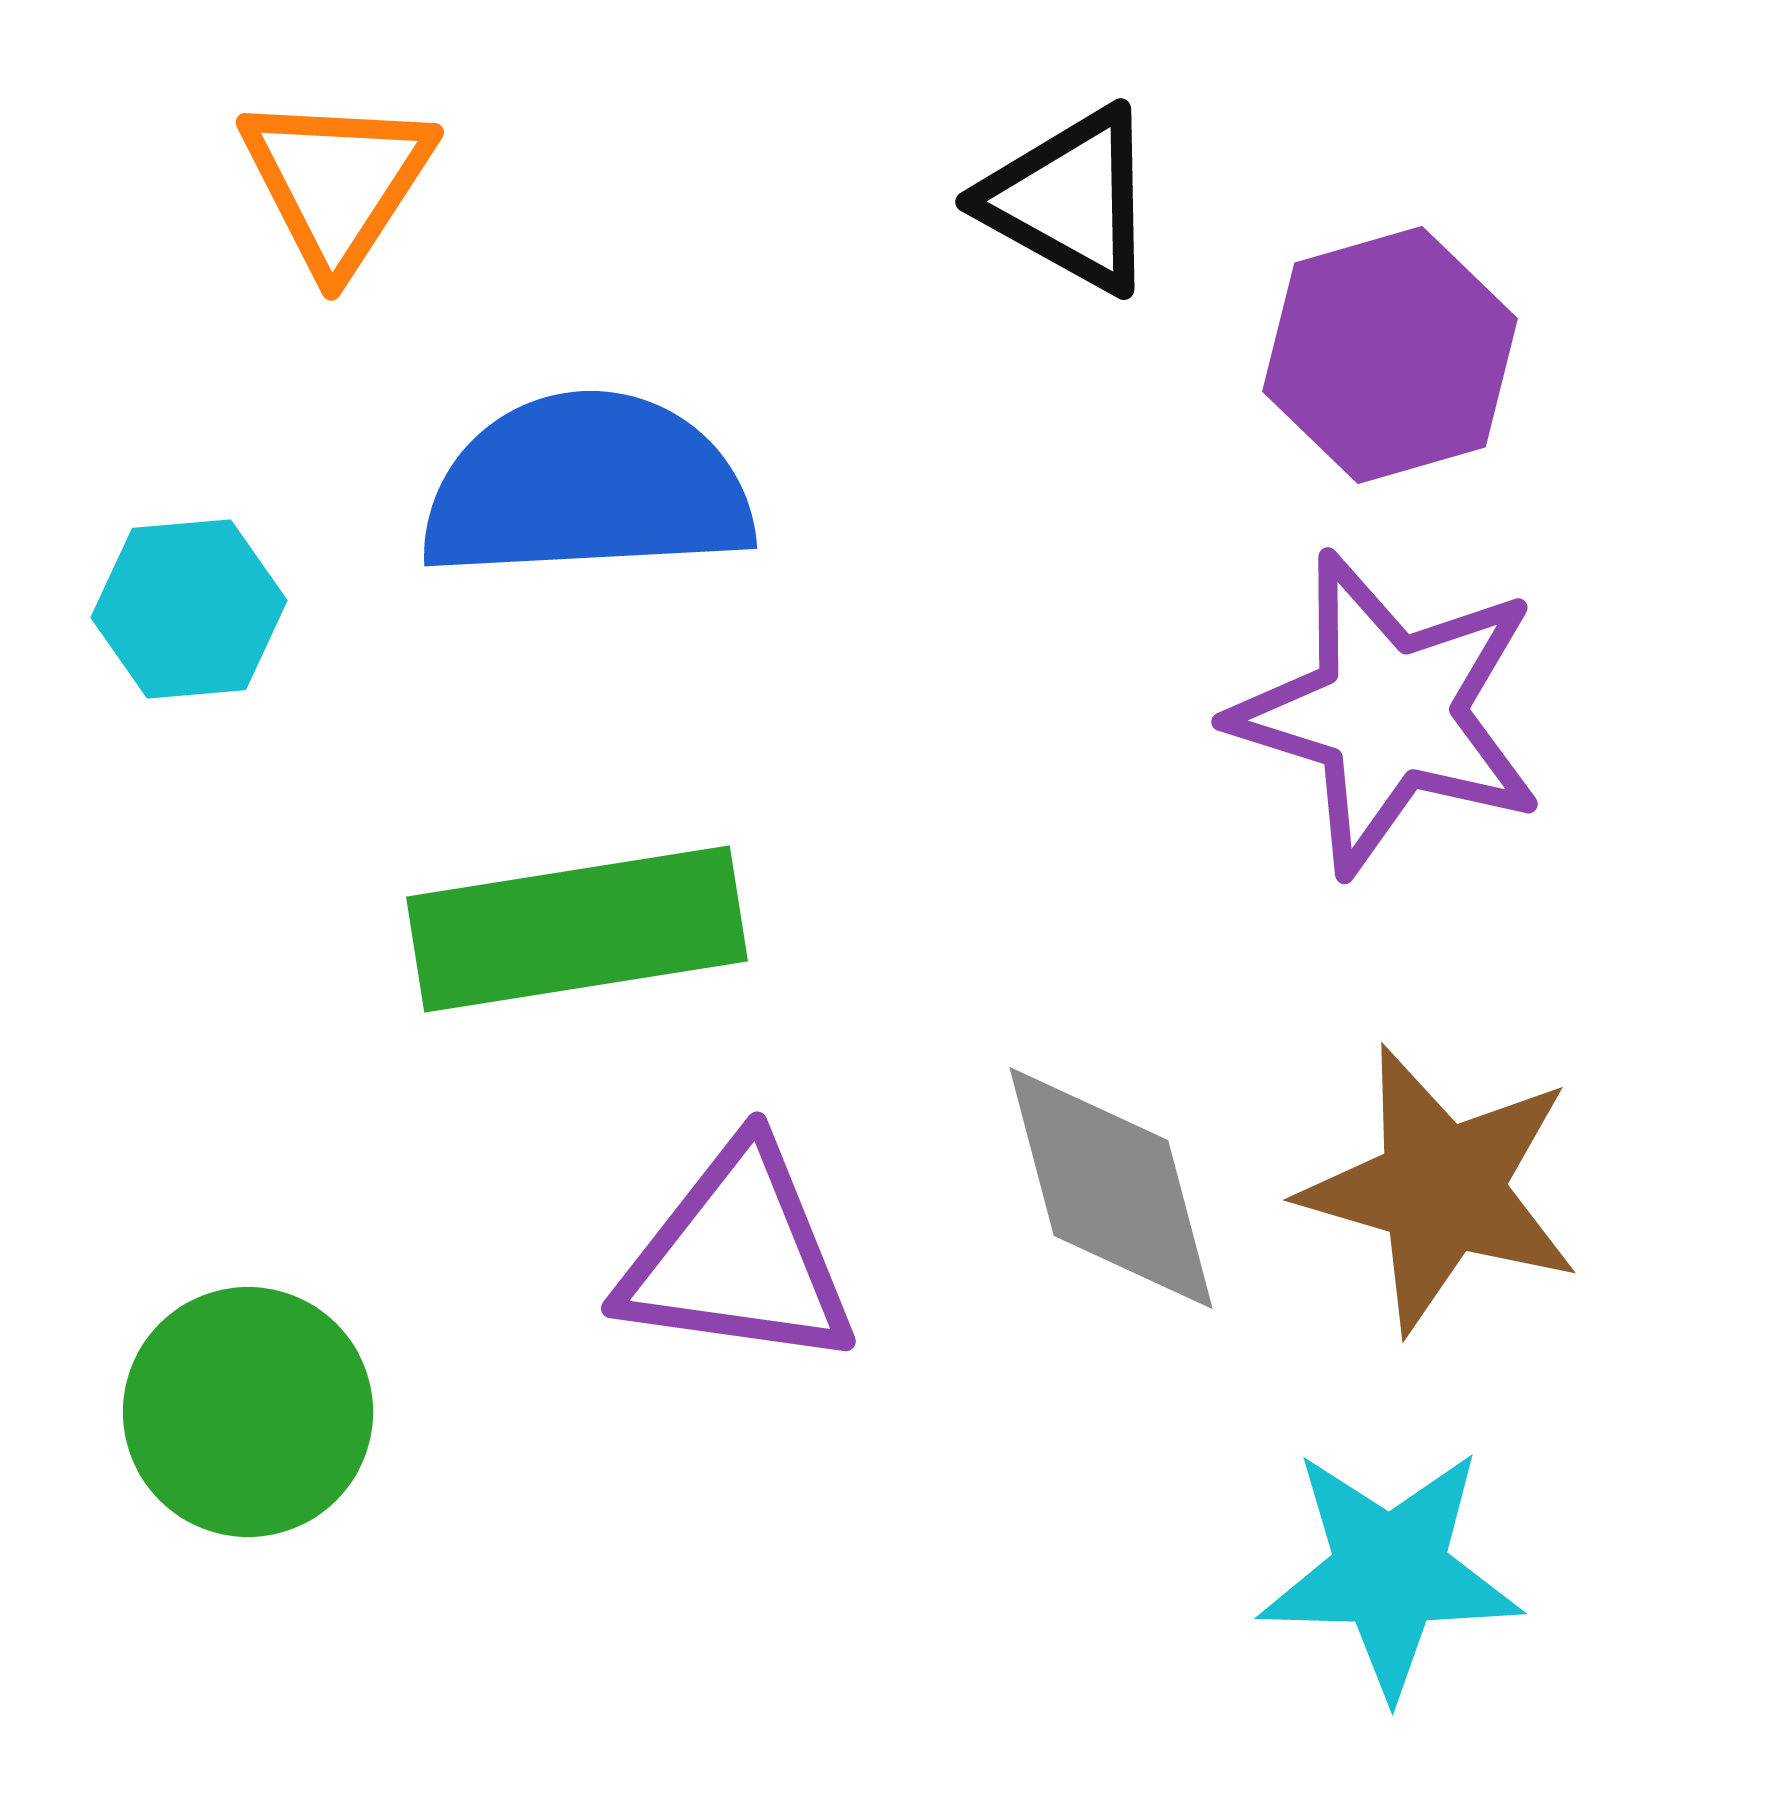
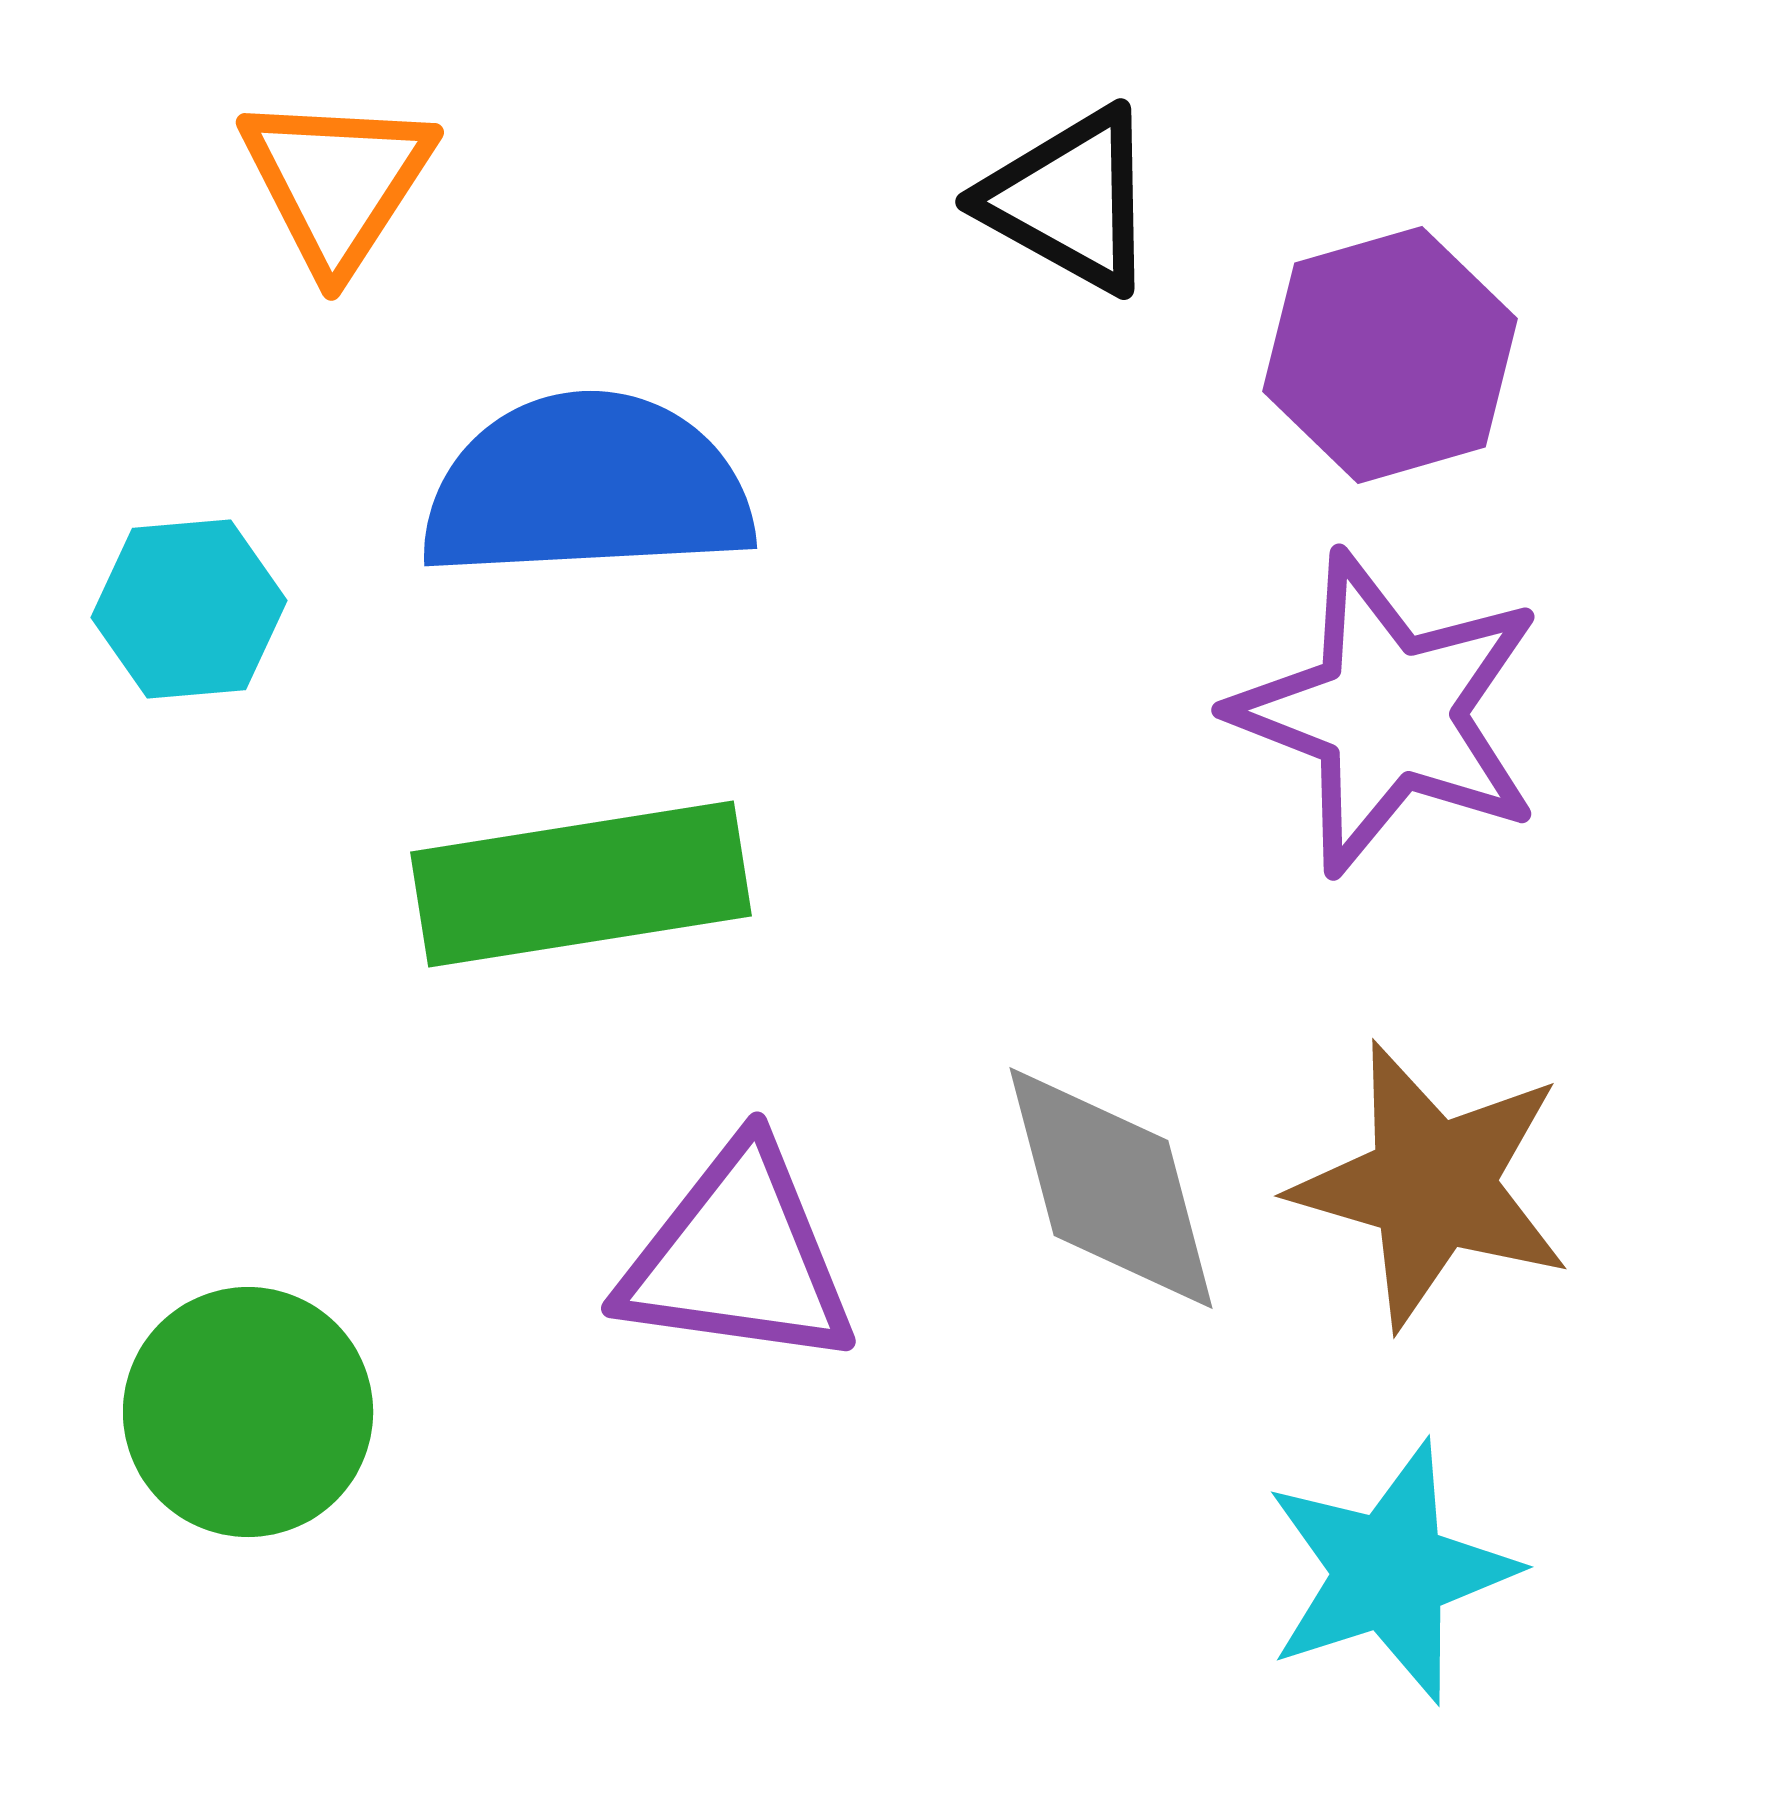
purple star: rotated 4 degrees clockwise
green rectangle: moved 4 px right, 45 px up
brown star: moved 9 px left, 4 px up
cyan star: rotated 19 degrees counterclockwise
